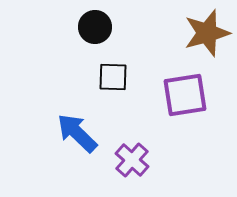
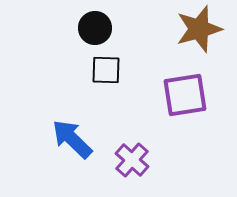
black circle: moved 1 px down
brown star: moved 8 px left, 4 px up
black square: moved 7 px left, 7 px up
blue arrow: moved 5 px left, 6 px down
